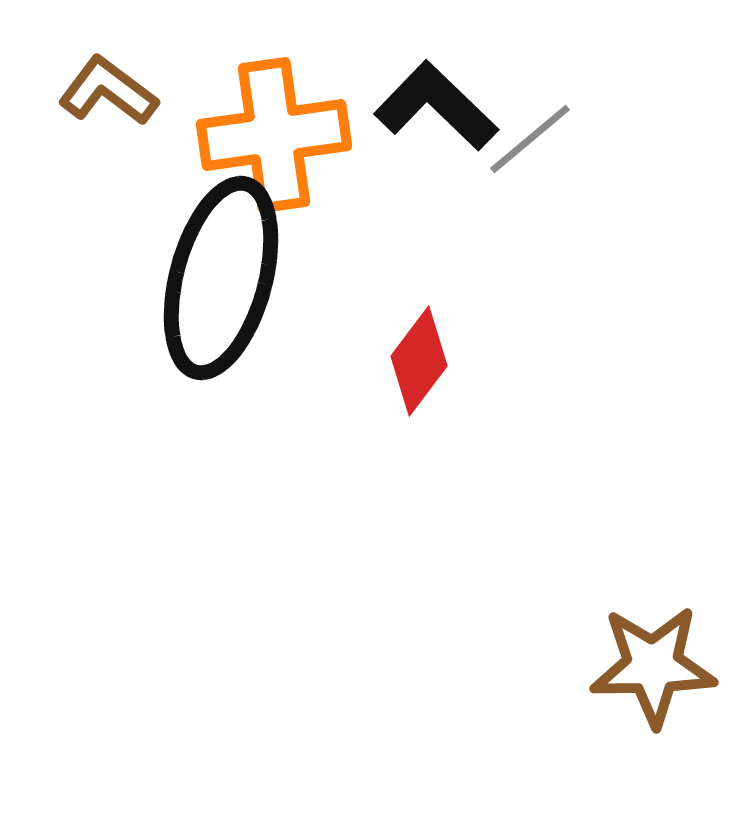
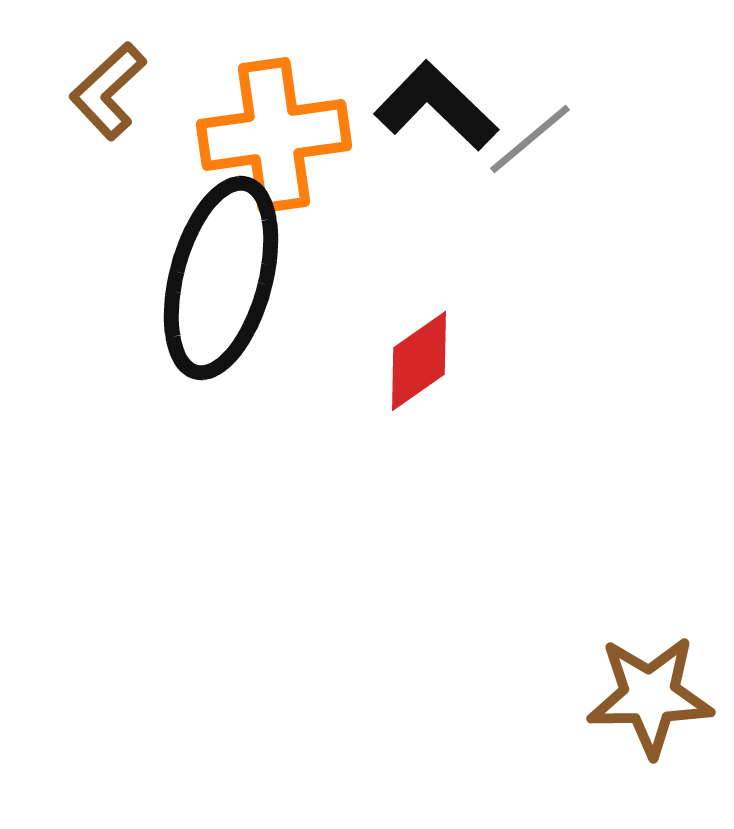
brown L-shape: rotated 80 degrees counterclockwise
red diamond: rotated 18 degrees clockwise
brown star: moved 3 px left, 30 px down
